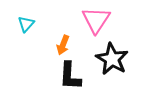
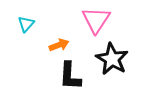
orange arrow: moved 4 px left; rotated 132 degrees counterclockwise
